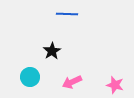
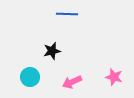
black star: rotated 18 degrees clockwise
pink star: moved 1 px left, 8 px up
